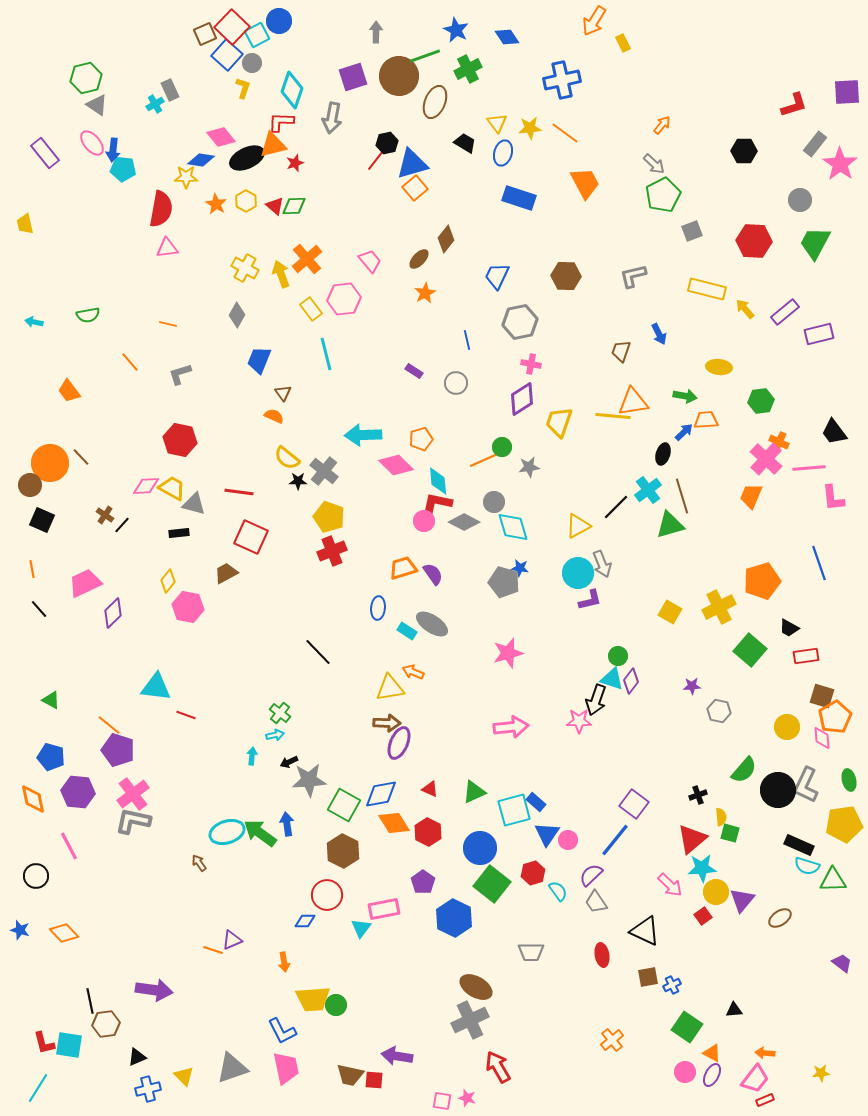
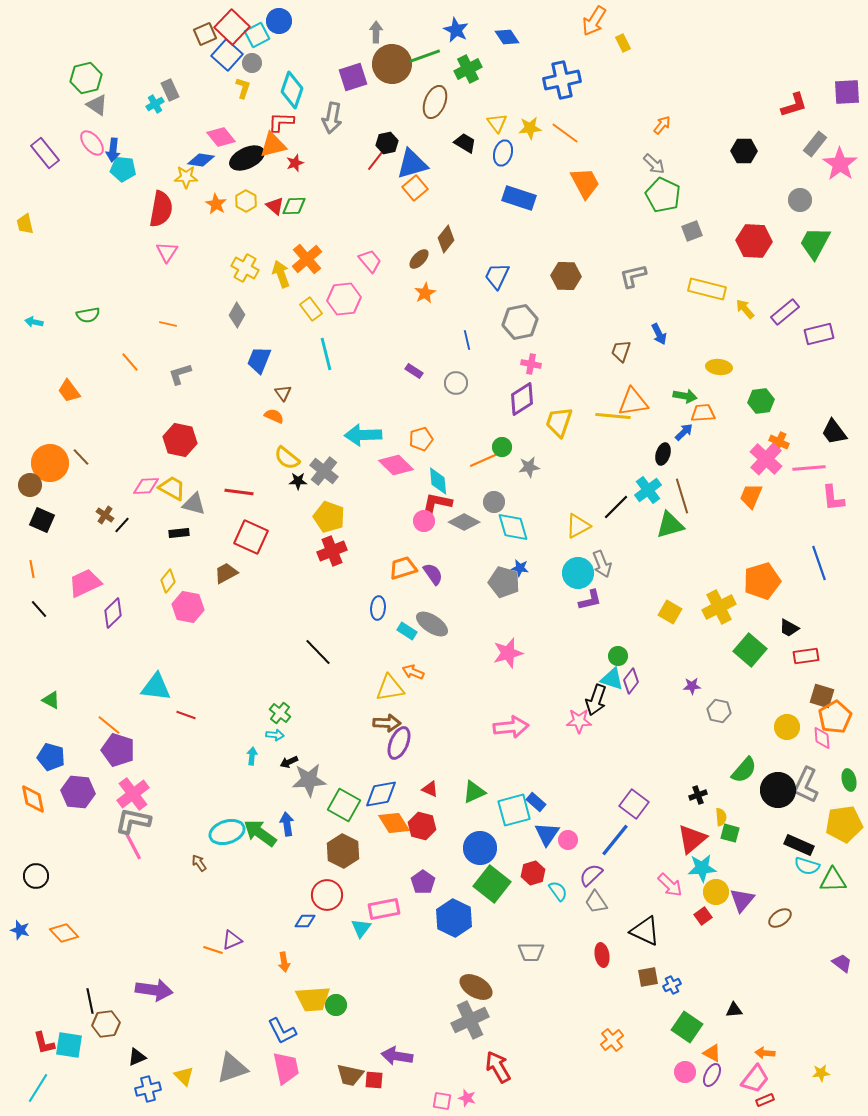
brown circle at (399, 76): moved 7 px left, 12 px up
green pentagon at (663, 195): rotated 20 degrees counterclockwise
pink triangle at (167, 248): moved 4 px down; rotated 50 degrees counterclockwise
orange trapezoid at (706, 420): moved 3 px left, 7 px up
cyan arrow at (275, 735): rotated 18 degrees clockwise
red hexagon at (428, 832): moved 6 px left, 6 px up; rotated 12 degrees counterclockwise
pink line at (69, 846): moved 64 px right
